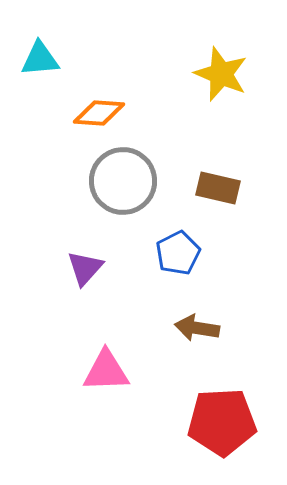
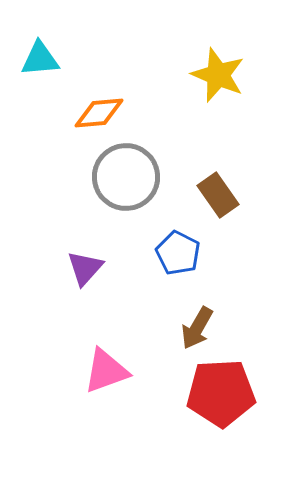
yellow star: moved 3 px left, 1 px down
orange diamond: rotated 9 degrees counterclockwise
gray circle: moved 3 px right, 4 px up
brown rectangle: moved 7 px down; rotated 42 degrees clockwise
blue pentagon: rotated 18 degrees counterclockwise
brown arrow: rotated 69 degrees counterclockwise
pink triangle: rotated 18 degrees counterclockwise
red pentagon: moved 1 px left, 29 px up
